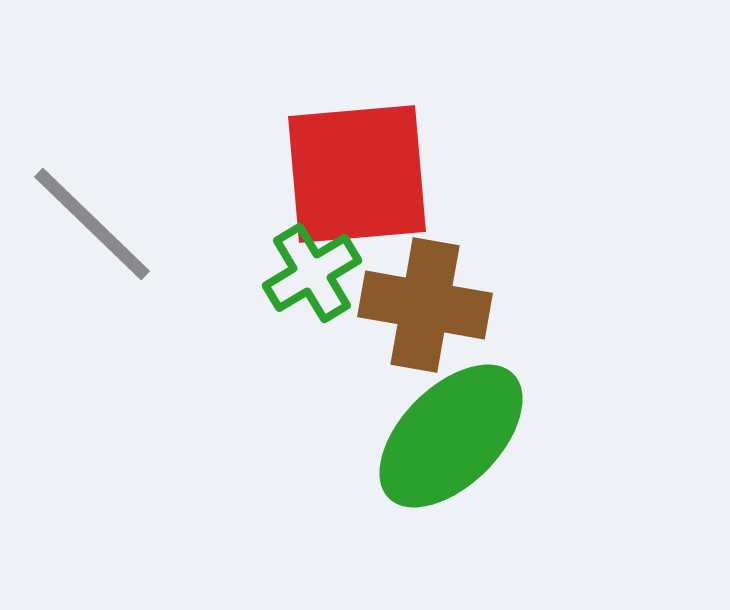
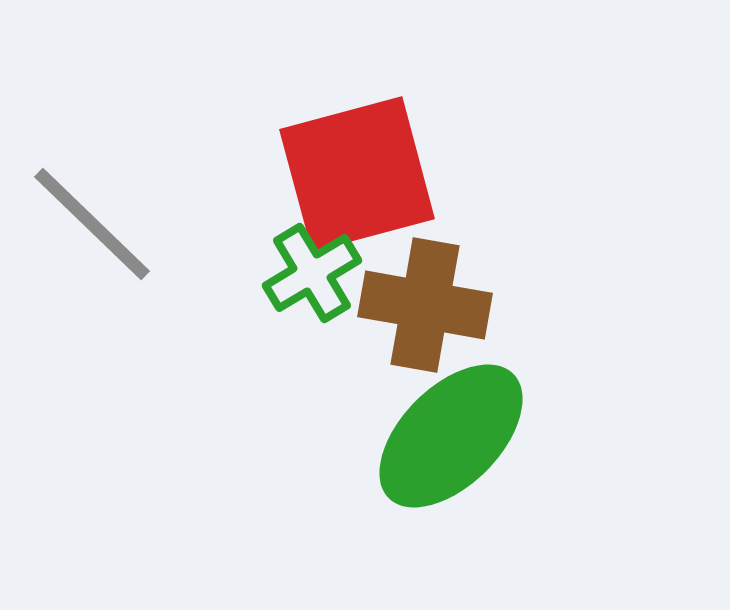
red square: rotated 10 degrees counterclockwise
